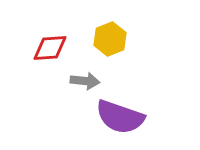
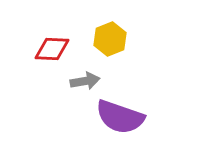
red diamond: moved 2 px right, 1 px down; rotated 6 degrees clockwise
gray arrow: rotated 16 degrees counterclockwise
